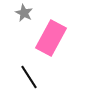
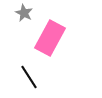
pink rectangle: moved 1 px left
